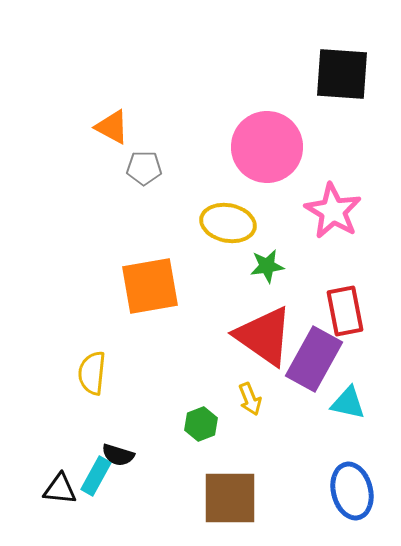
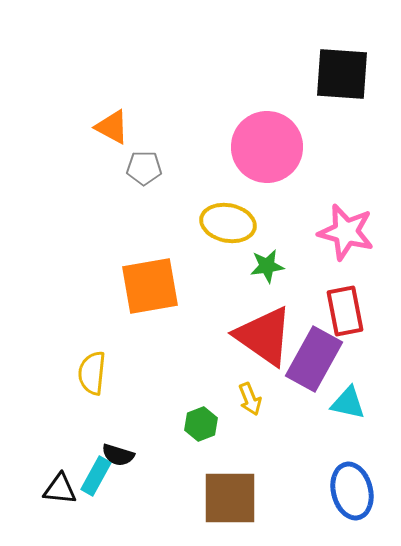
pink star: moved 13 px right, 21 px down; rotated 16 degrees counterclockwise
